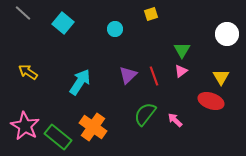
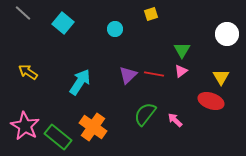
red line: moved 2 px up; rotated 60 degrees counterclockwise
